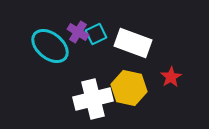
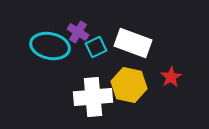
cyan square: moved 13 px down
cyan ellipse: rotated 27 degrees counterclockwise
yellow hexagon: moved 3 px up
white cross: moved 2 px up; rotated 9 degrees clockwise
